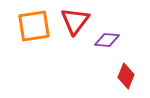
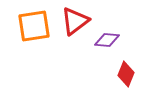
red triangle: rotated 16 degrees clockwise
red diamond: moved 2 px up
